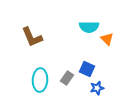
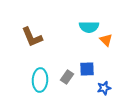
orange triangle: moved 1 px left, 1 px down
blue square: rotated 28 degrees counterclockwise
gray rectangle: moved 1 px up
blue star: moved 7 px right
